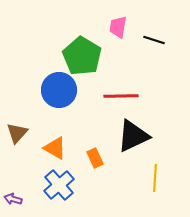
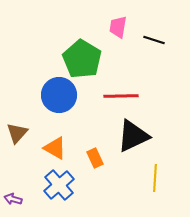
green pentagon: moved 3 px down
blue circle: moved 5 px down
